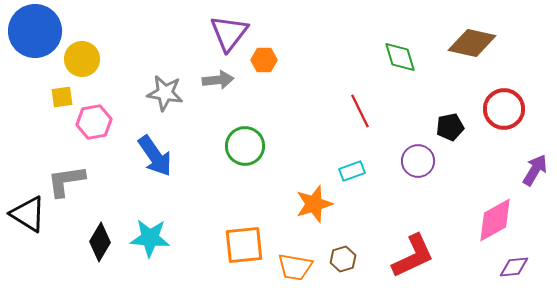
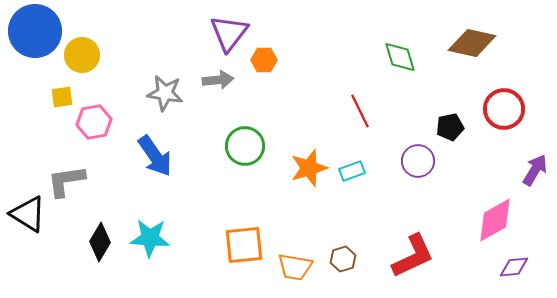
yellow circle: moved 4 px up
orange star: moved 5 px left, 36 px up
